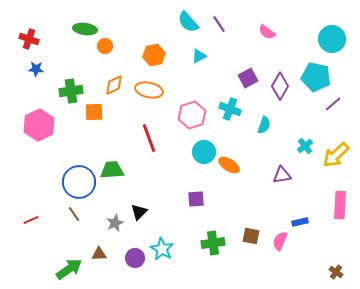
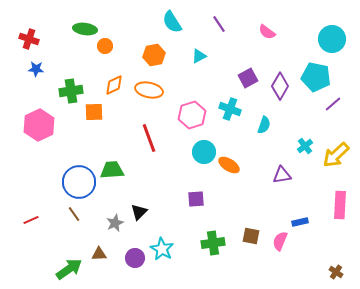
cyan semicircle at (188, 22): moved 16 px left; rotated 10 degrees clockwise
